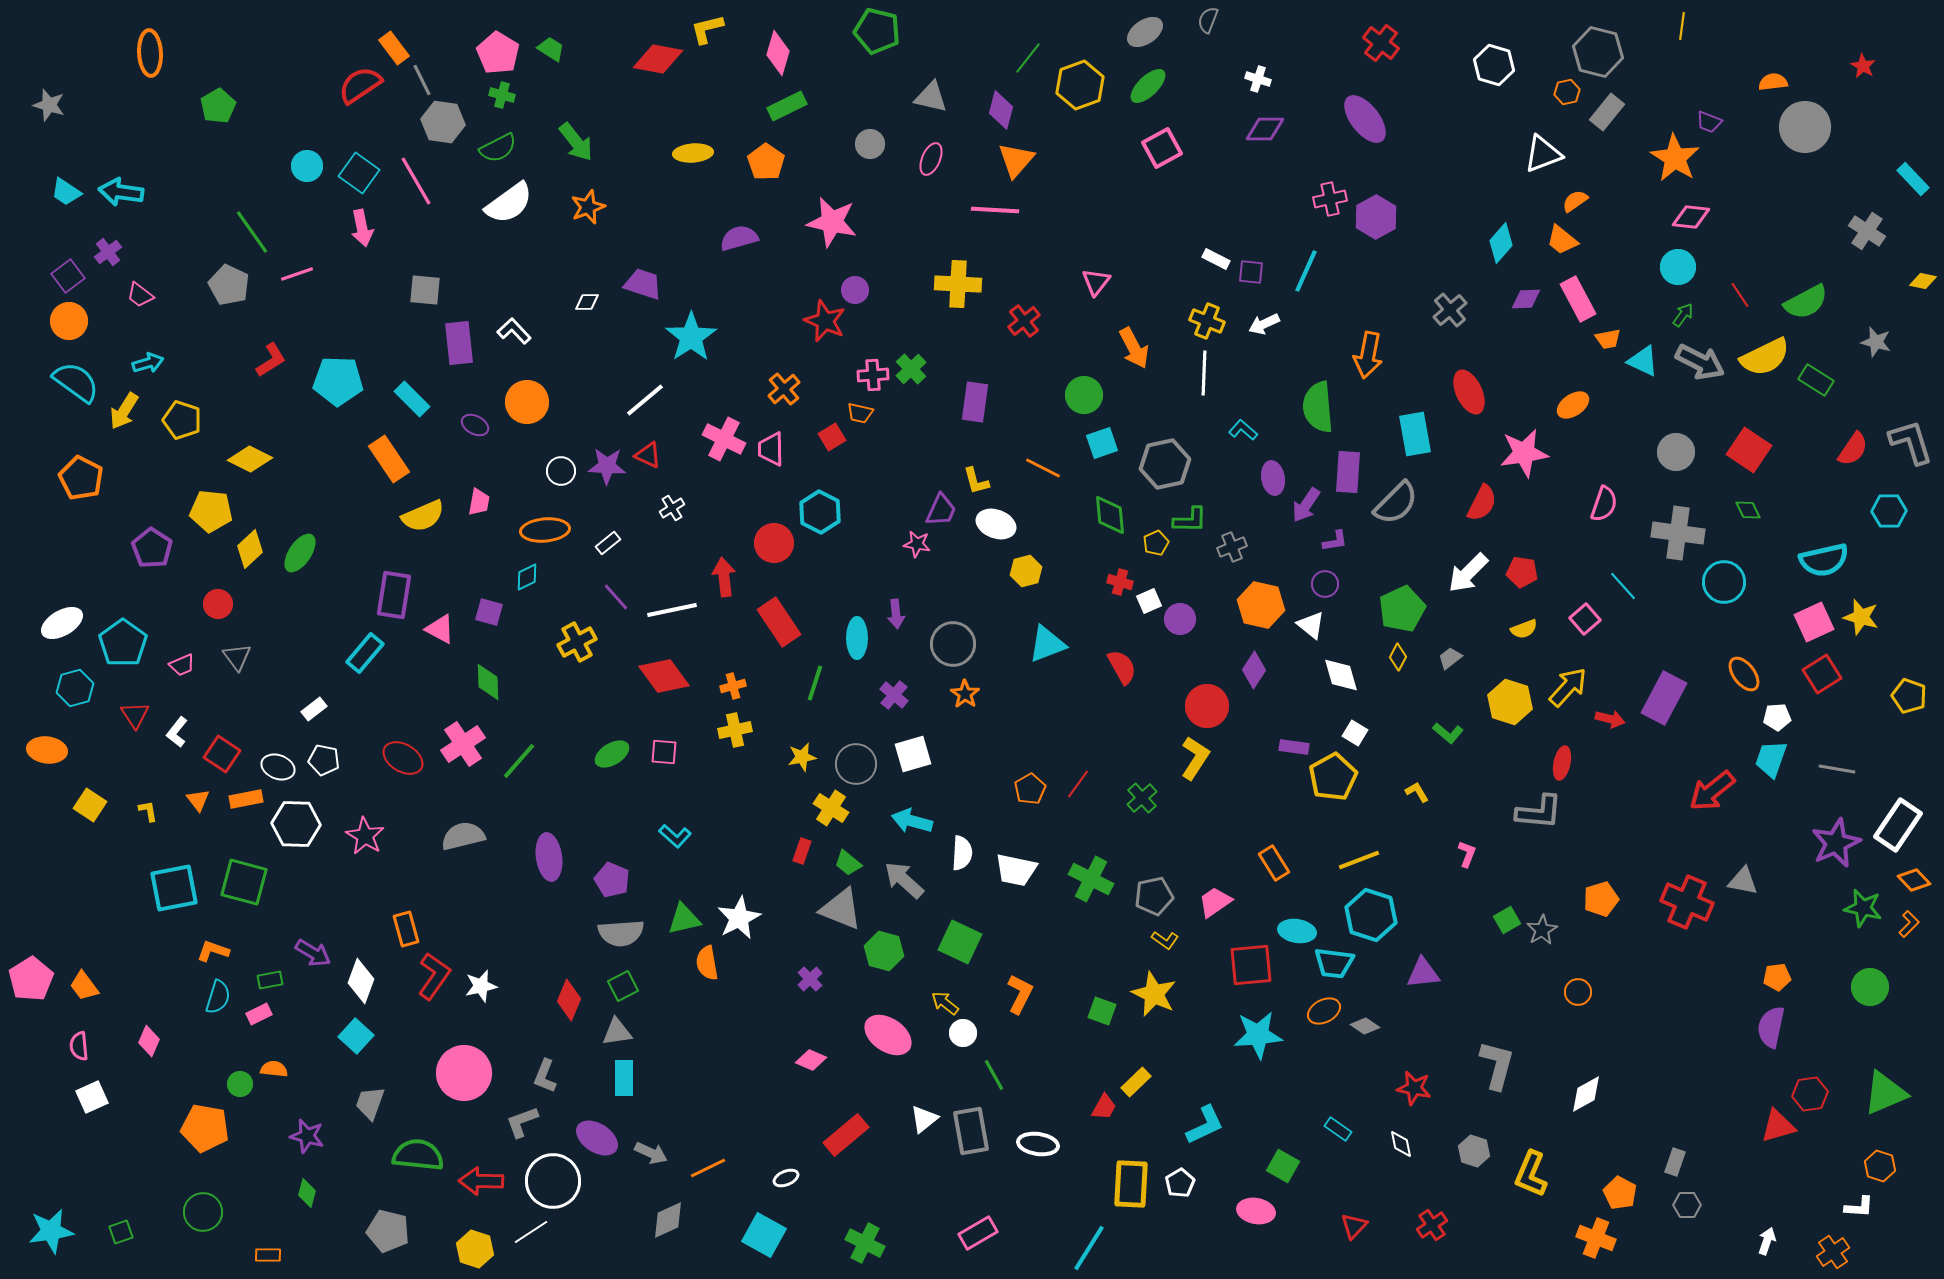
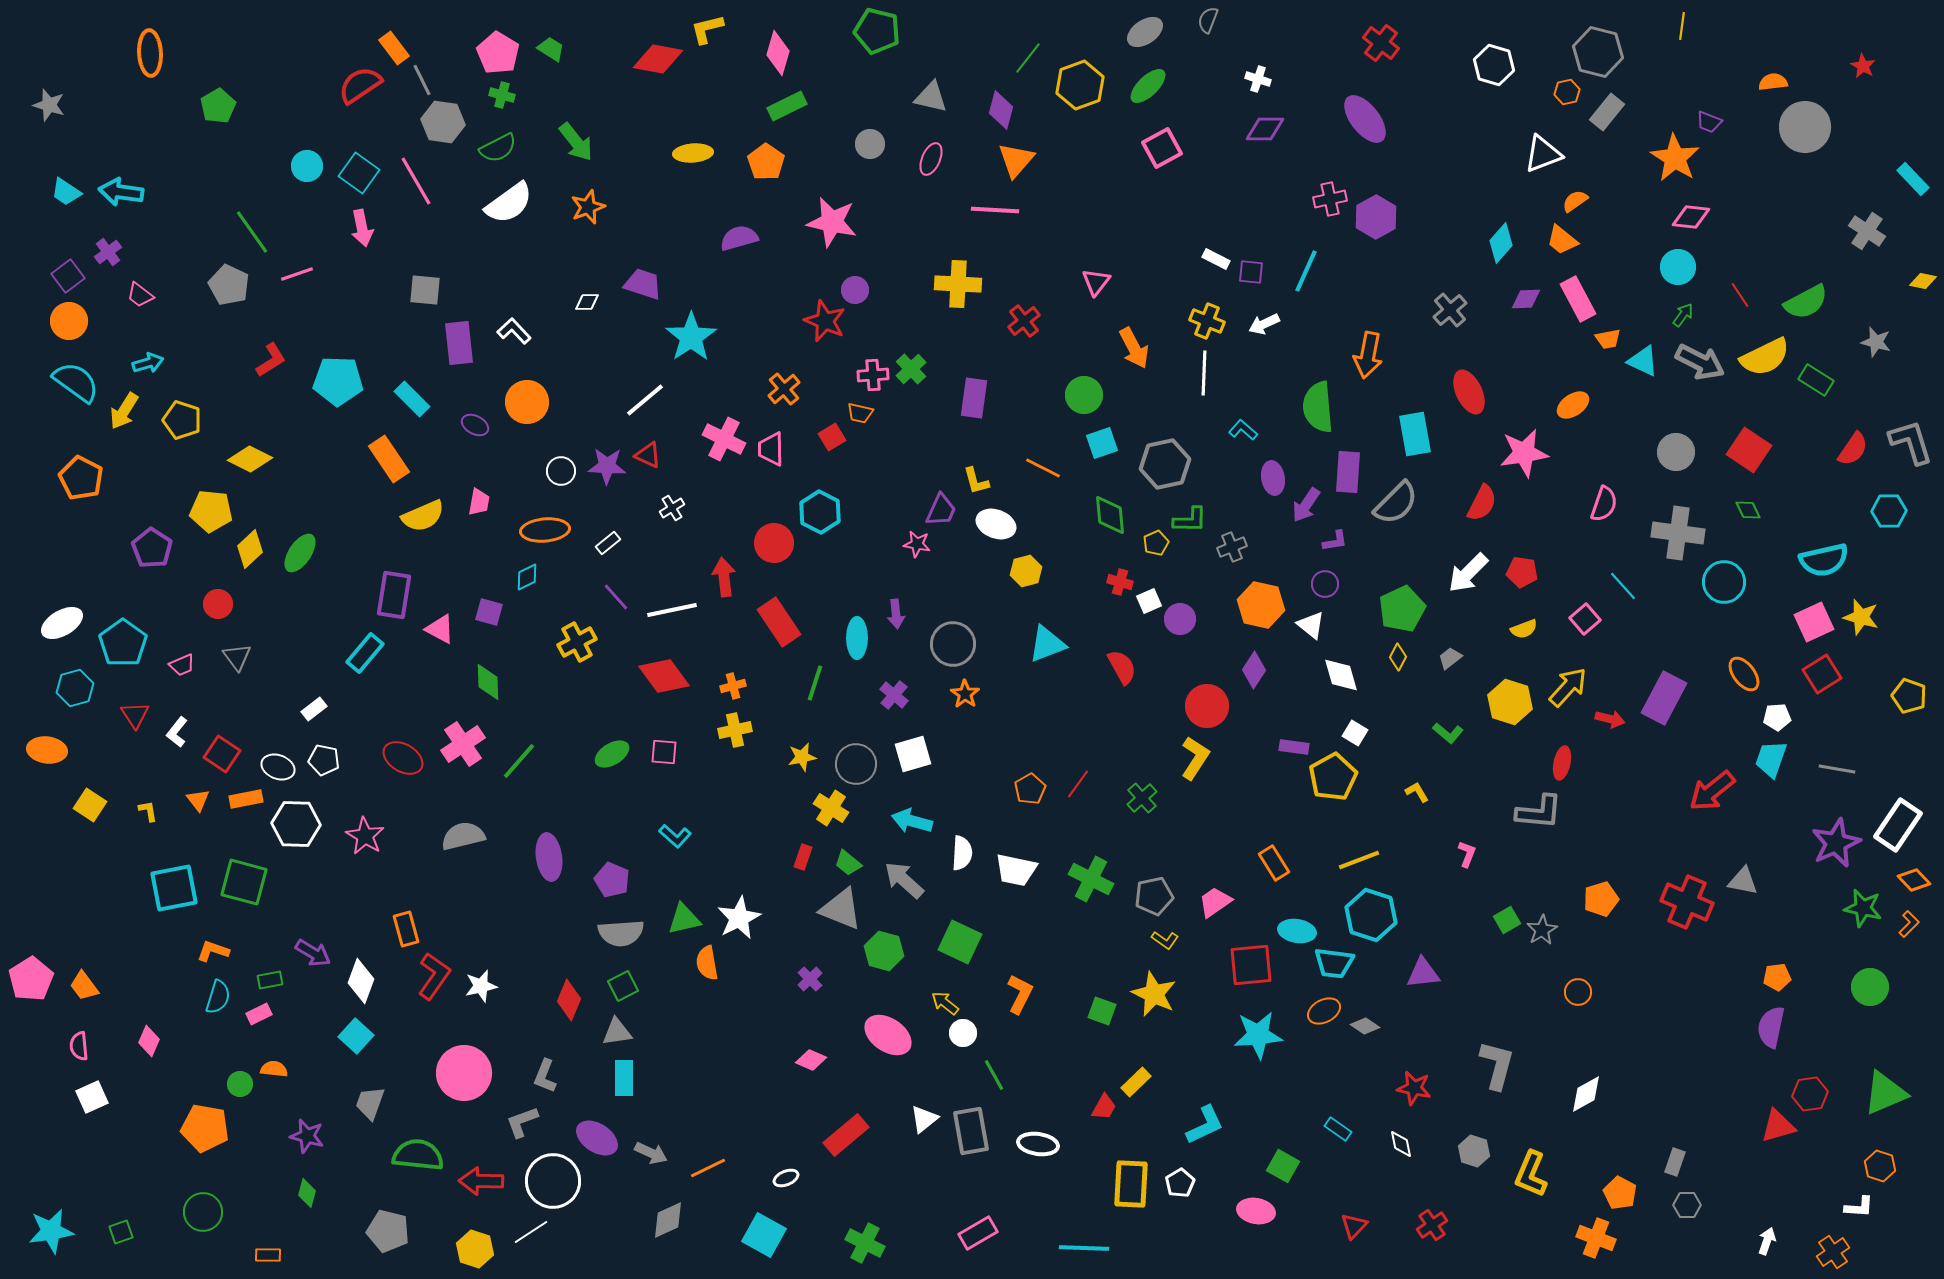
purple rectangle at (975, 402): moved 1 px left, 4 px up
red rectangle at (802, 851): moved 1 px right, 6 px down
cyan line at (1089, 1248): moved 5 px left; rotated 60 degrees clockwise
